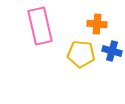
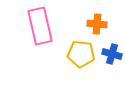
blue cross: moved 3 px down
